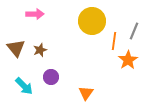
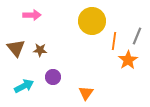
pink arrow: moved 3 px left, 1 px down
gray line: moved 3 px right, 5 px down
brown star: rotated 24 degrees clockwise
purple circle: moved 2 px right
cyan arrow: rotated 72 degrees counterclockwise
